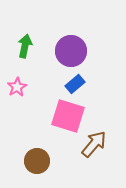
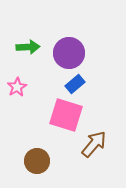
green arrow: moved 3 px right, 1 px down; rotated 75 degrees clockwise
purple circle: moved 2 px left, 2 px down
pink square: moved 2 px left, 1 px up
